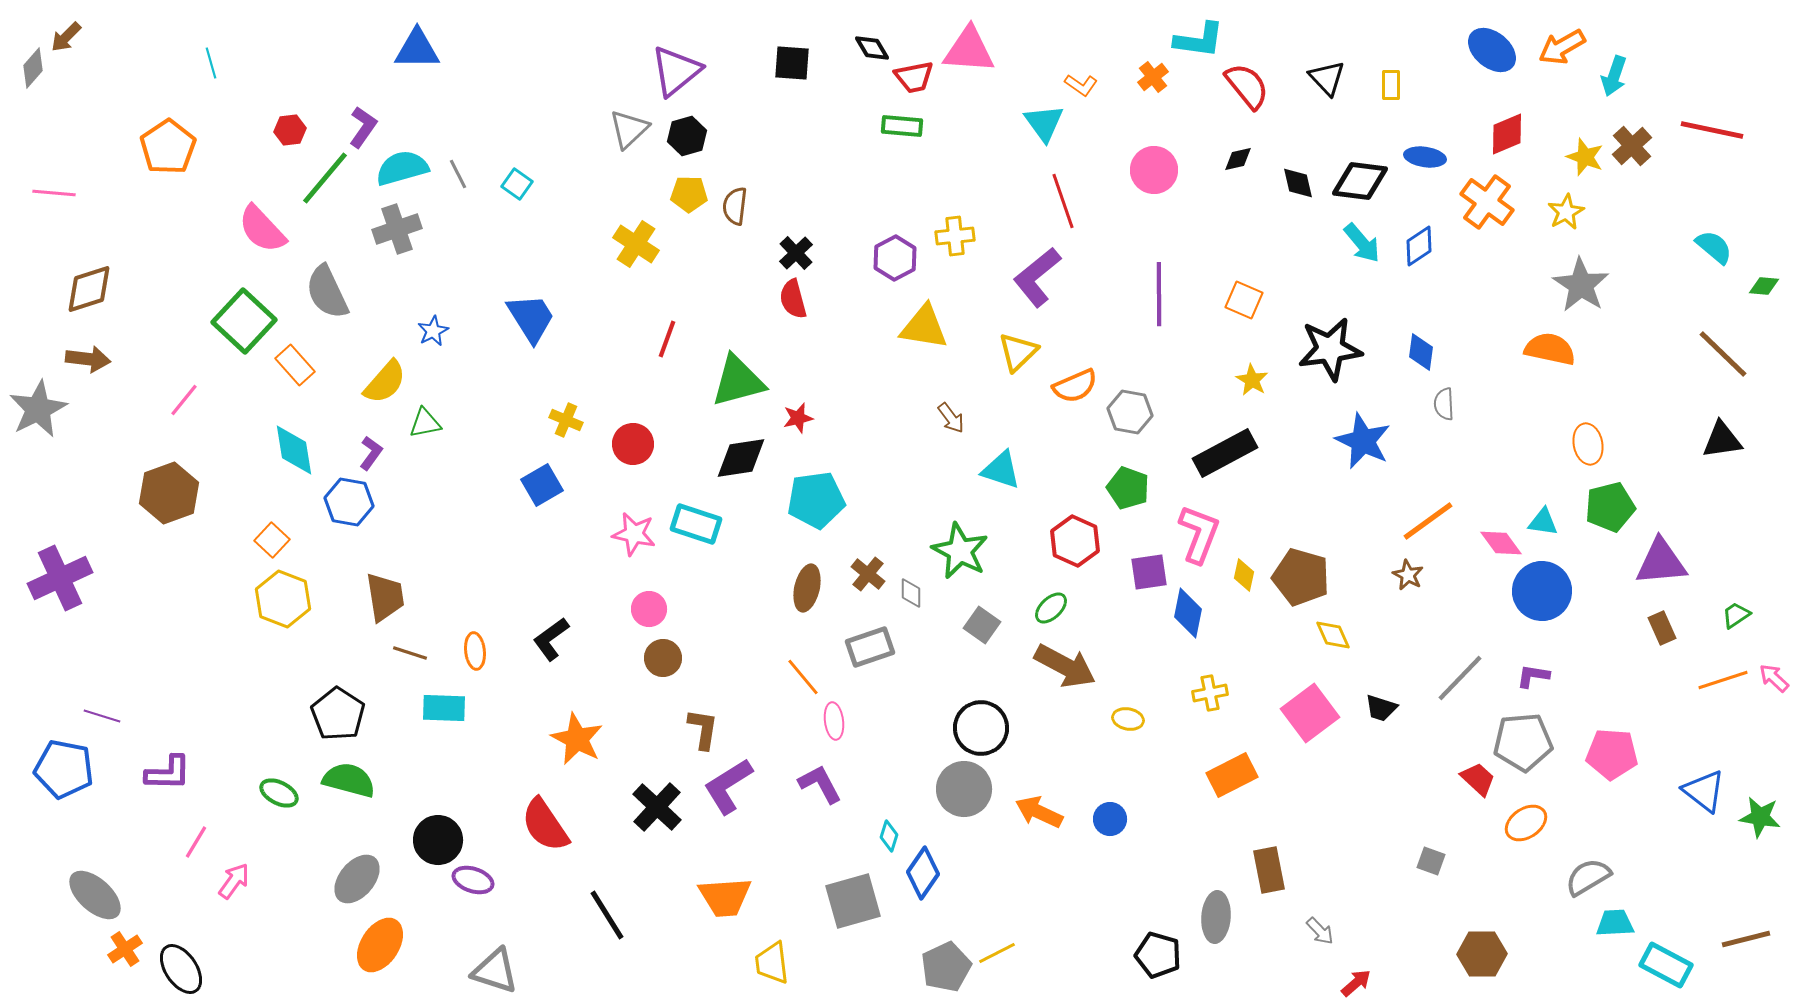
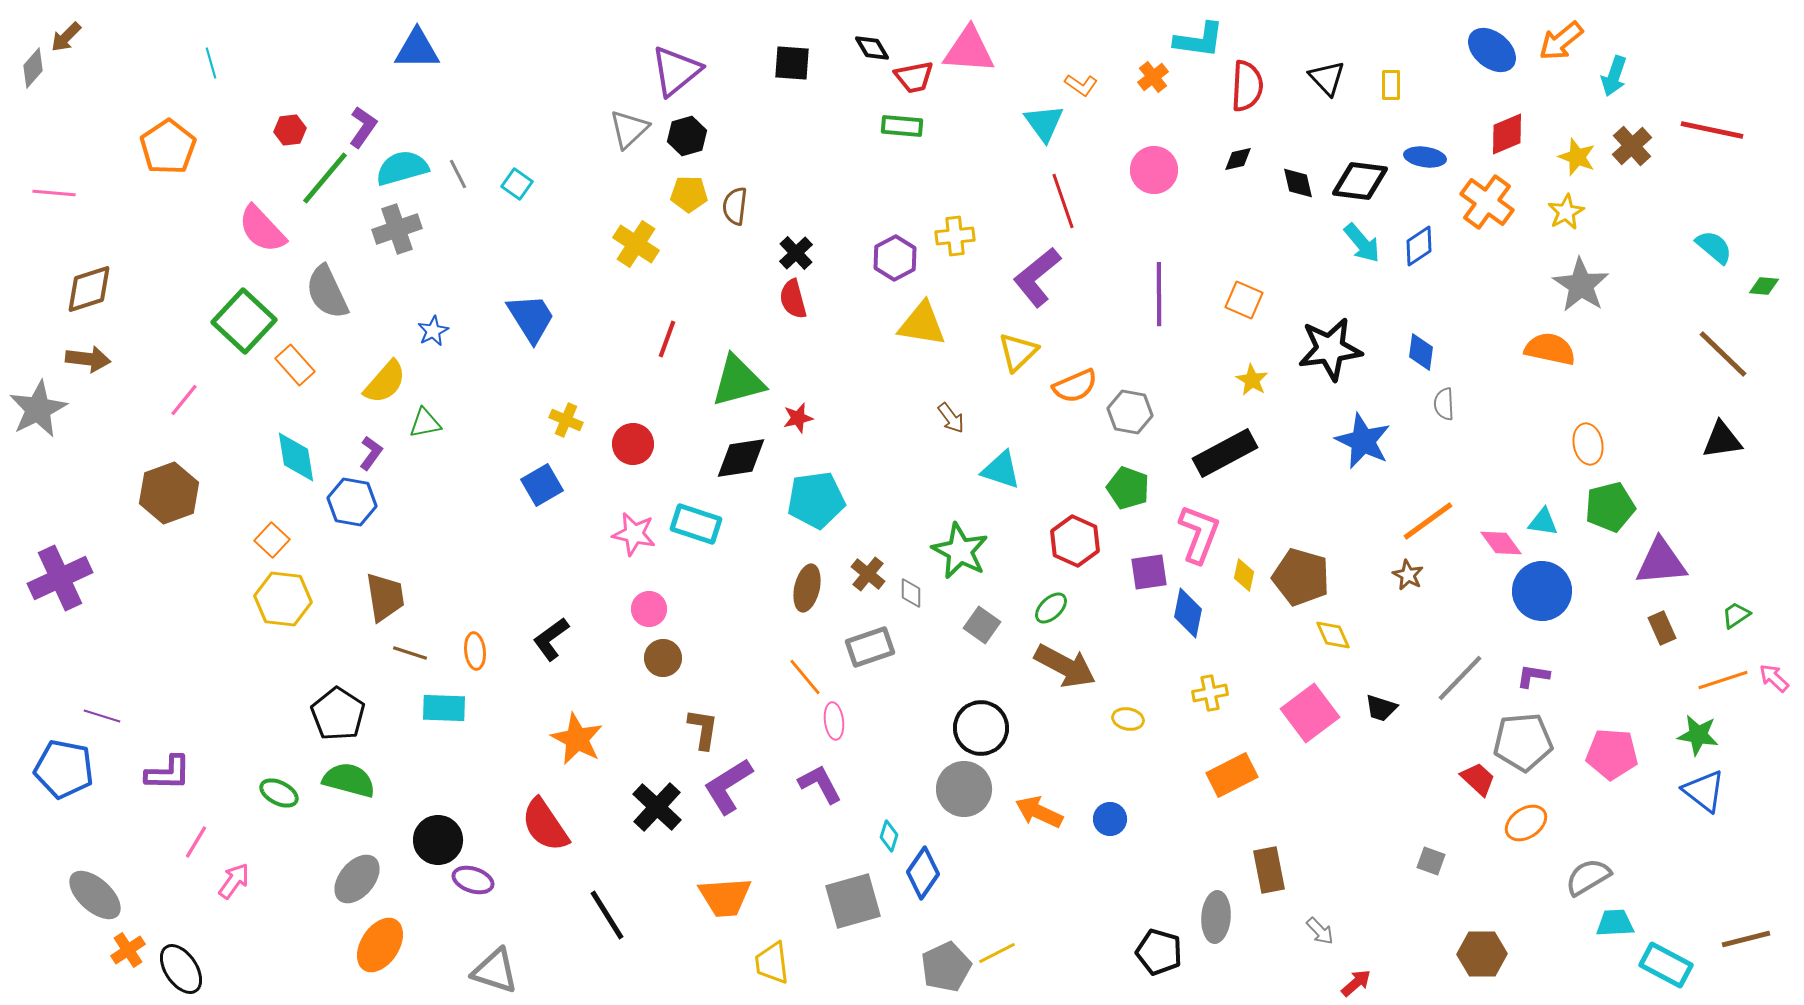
orange arrow at (1562, 47): moved 1 px left, 6 px up; rotated 9 degrees counterclockwise
red semicircle at (1247, 86): rotated 42 degrees clockwise
yellow star at (1585, 157): moved 8 px left
yellow triangle at (924, 327): moved 2 px left, 3 px up
cyan diamond at (294, 450): moved 2 px right, 7 px down
blue hexagon at (349, 502): moved 3 px right
yellow hexagon at (283, 599): rotated 14 degrees counterclockwise
orange line at (803, 677): moved 2 px right
green star at (1760, 817): moved 62 px left, 82 px up
orange cross at (125, 949): moved 3 px right, 1 px down
black pentagon at (1158, 955): moved 1 px right, 3 px up
